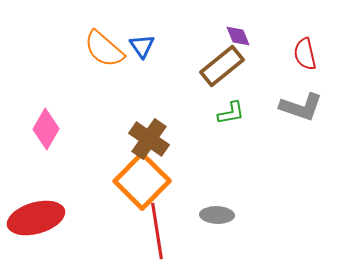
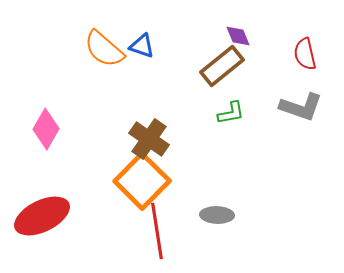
blue triangle: rotated 36 degrees counterclockwise
red ellipse: moved 6 px right, 2 px up; rotated 10 degrees counterclockwise
